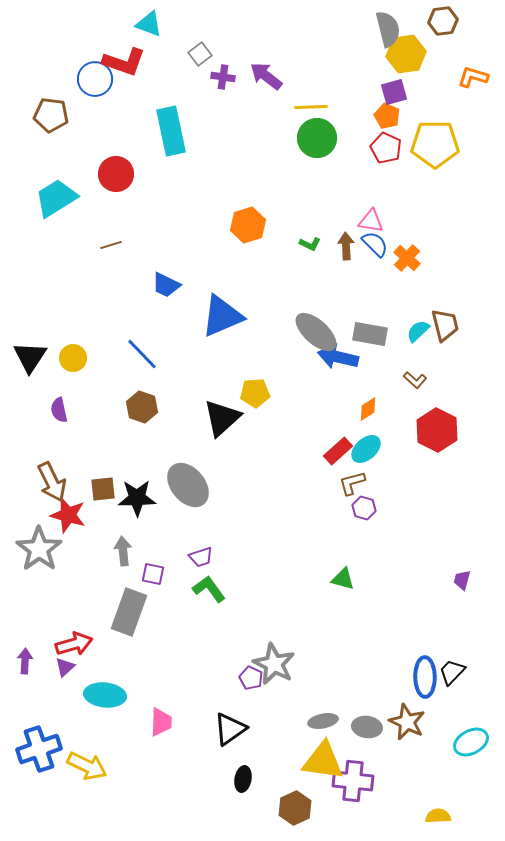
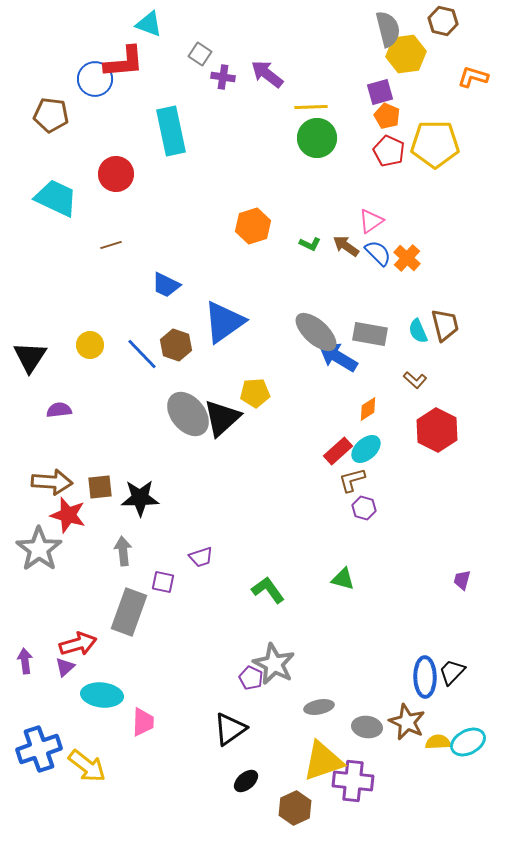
brown hexagon at (443, 21): rotated 20 degrees clockwise
gray square at (200, 54): rotated 20 degrees counterclockwise
red L-shape at (124, 62): rotated 24 degrees counterclockwise
purple arrow at (266, 76): moved 1 px right, 2 px up
purple square at (394, 92): moved 14 px left
red pentagon at (386, 148): moved 3 px right, 3 px down
cyan trapezoid at (56, 198): rotated 57 degrees clockwise
pink triangle at (371, 221): rotated 44 degrees counterclockwise
orange hexagon at (248, 225): moved 5 px right, 1 px down
blue semicircle at (375, 244): moved 3 px right, 9 px down
brown arrow at (346, 246): rotated 52 degrees counterclockwise
blue triangle at (222, 316): moved 2 px right, 6 px down; rotated 12 degrees counterclockwise
cyan semicircle at (418, 331): rotated 70 degrees counterclockwise
blue arrow at (338, 357): rotated 18 degrees clockwise
yellow circle at (73, 358): moved 17 px right, 13 px up
brown hexagon at (142, 407): moved 34 px right, 62 px up
purple semicircle at (59, 410): rotated 95 degrees clockwise
brown arrow at (52, 482): rotated 60 degrees counterclockwise
brown L-shape at (352, 483): moved 3 px up
gray ellipse at (188, 485): moved 71 px up
brown square at (103, 489): moved 3 px left, 2 px up
black star at (137, 498): moved 3 px right
purple square at (153, 574): moved 10 px right, 8 px down
green L-shape at (209, 589): moved 59 px right, 1 px down
red arrow at (74, 644): moved 4 px right
purple arrow at (25, 661): rotated 10 degrees counterclockwise
cyan ellipse at (105, 695): moved 3 px left
gray ellipse at (323, 721): moved 4 px left, 14 px up
pink trapezoid at (161, 722): moved 18 px left
cyan ellipse at (471, 742): moved 3 px left
yellow triangle at (323, 761): rotated 27 degrees counterclockwise
yellow arrow at (87, 766): rotated 12 degrees clockwise
black ellipse at (243, 779): moved 3 px right, 2 px down; rotated 40 degrees clockwise
yellow semicircle at (438, 816): moved 74 px up
